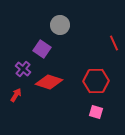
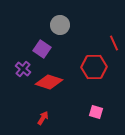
red hexagon: moved 2 px left, 14 px up
red arrow: moved 27 px right, 23 px down
